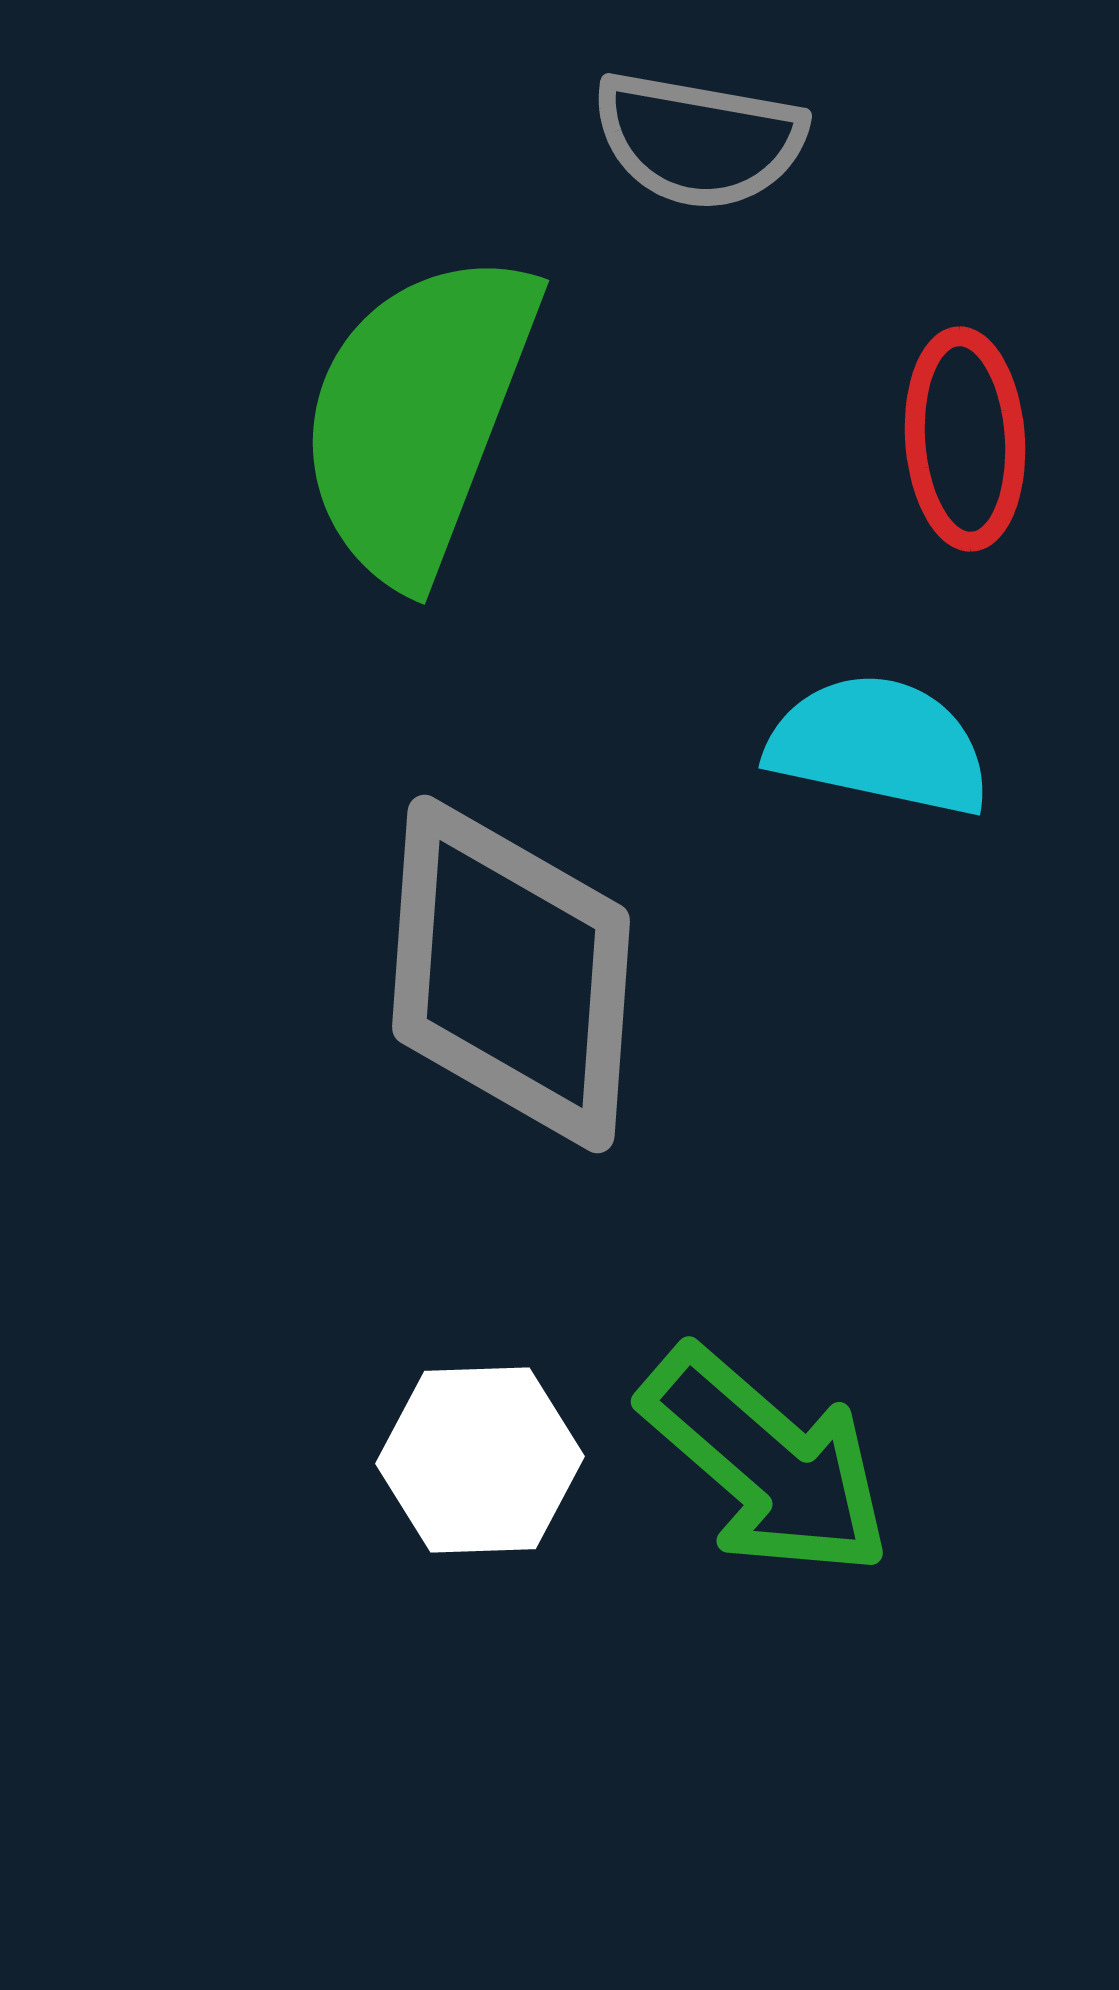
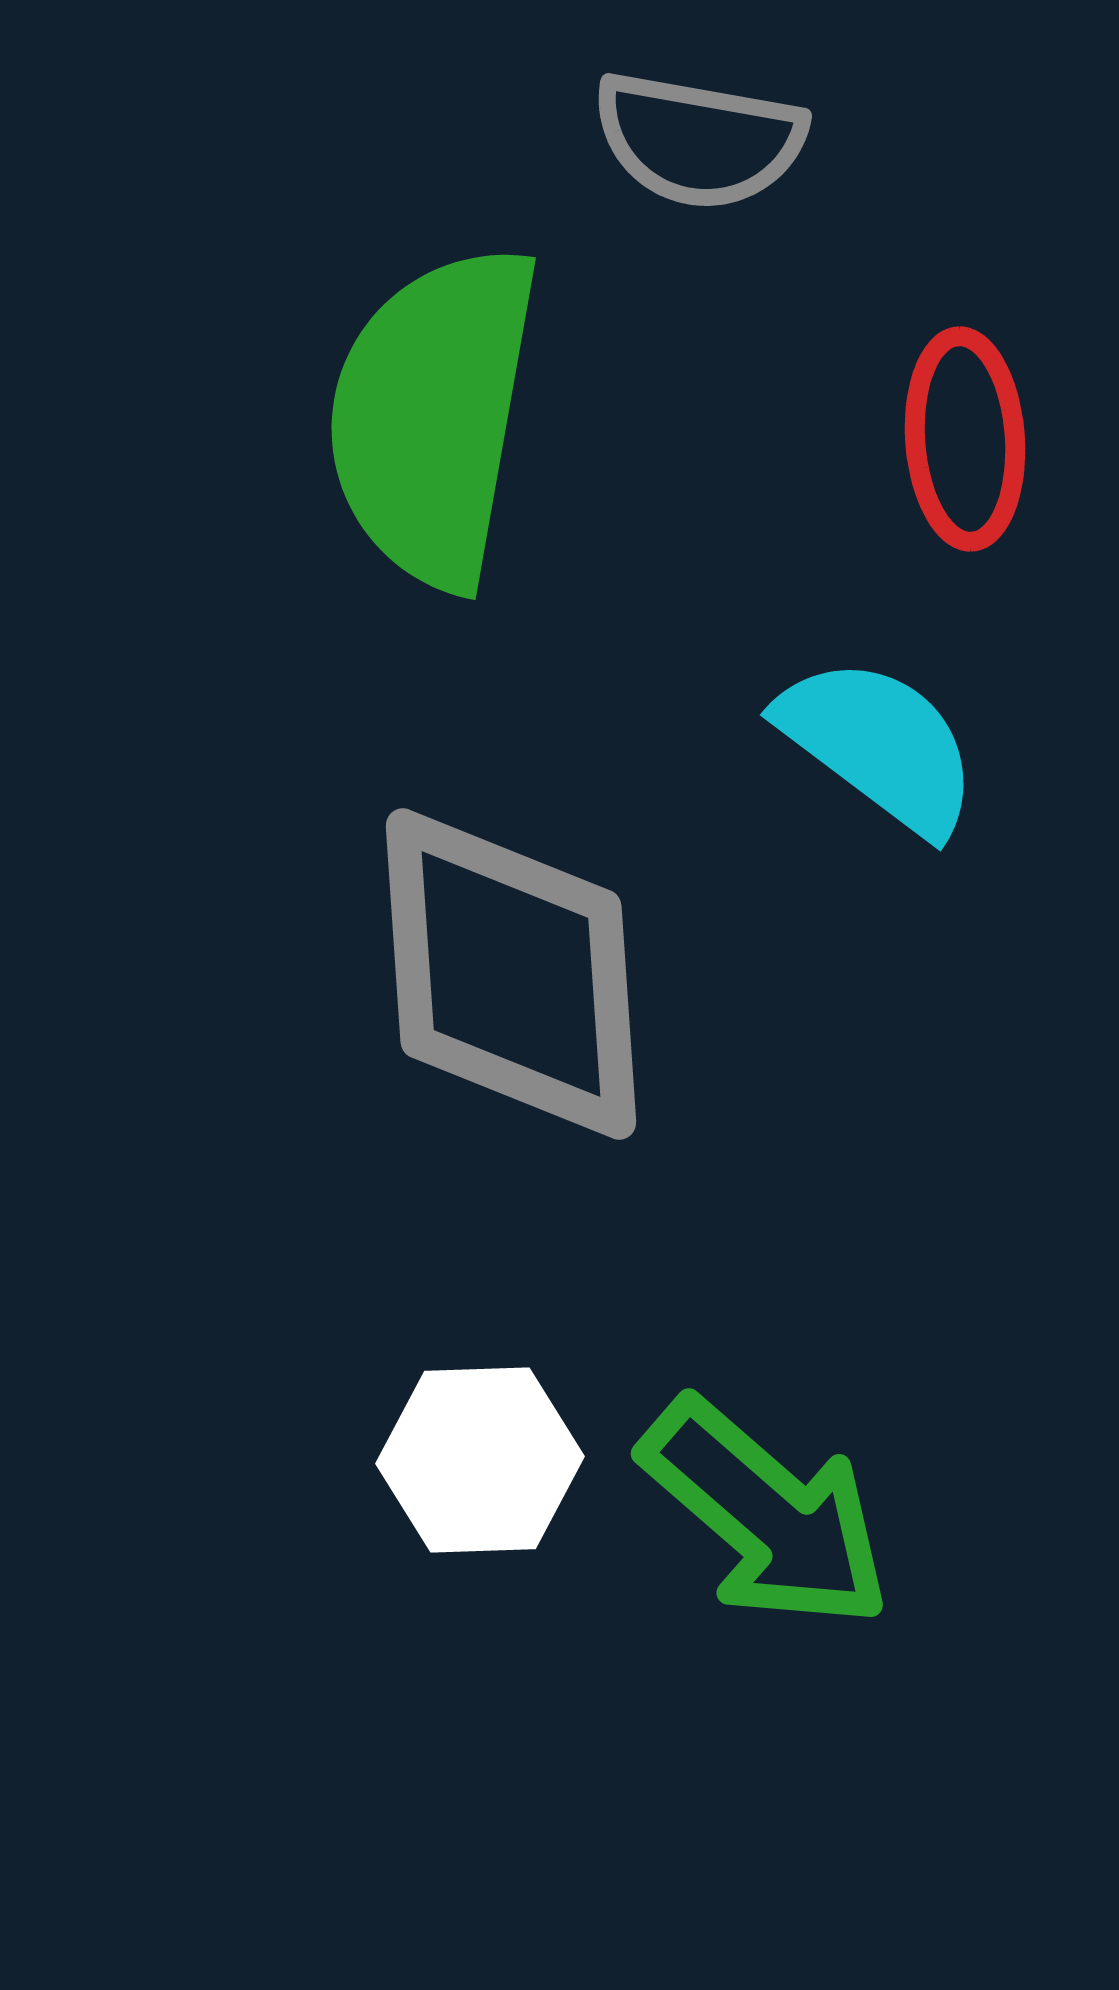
green semicircle: moved 15 px right; rotated 11 degrees counterclockwise
cyan semicircle: rotated 25 degrees clockwise
gray diamond: rotated 8 degrees counterclockwise
green arrow: moved 52 px down
